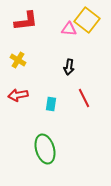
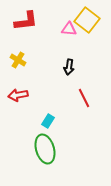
cyan rectangle: moved 3 px left, 17 px down; rotated 24 degrees clockwise
